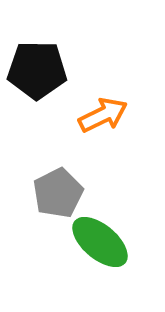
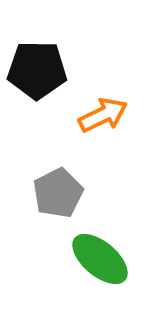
green ellipse: moved 17 px down
